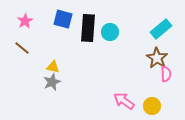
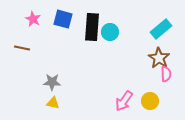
pink star: moved 8 px right, 2 px up; rotated 14 degrees counterclockwise
black rectangle: moved 4 px right, 1 px up
brown line: rotated 28 degrees counterclockwise
brown star: moved 2 px right
yellow triangle: moved 36 px down
gray star: rotated 24 degrees clockwise
pink arrow: rotated 90 degrees counterclockwise
yellow circle: moved 2 px left, 5 px up
